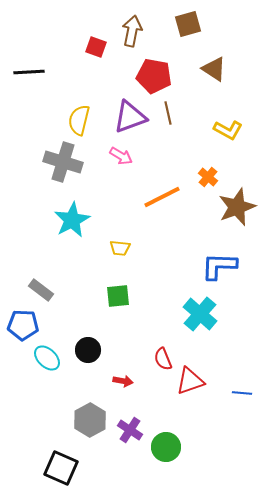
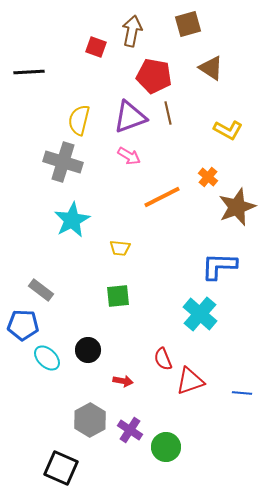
brown triangle: moved 3 px left, 1 px up
pink arrow: moved 8 px right
